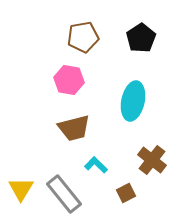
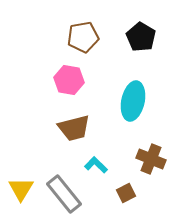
black pentagon: moved 1 px up; rotated 8 degrees counterclockwise
brown cross: moved 1 px left, 1 px up; rotated 16 degrees counterclockwise
